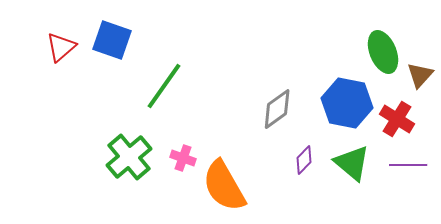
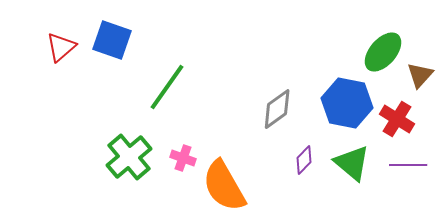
green ellipse: rotated 63 degrees clockwise
green line: moved 3 px right, 1 px down
